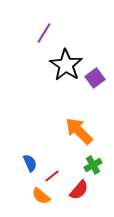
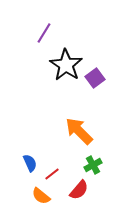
red line: moved 2 px up
